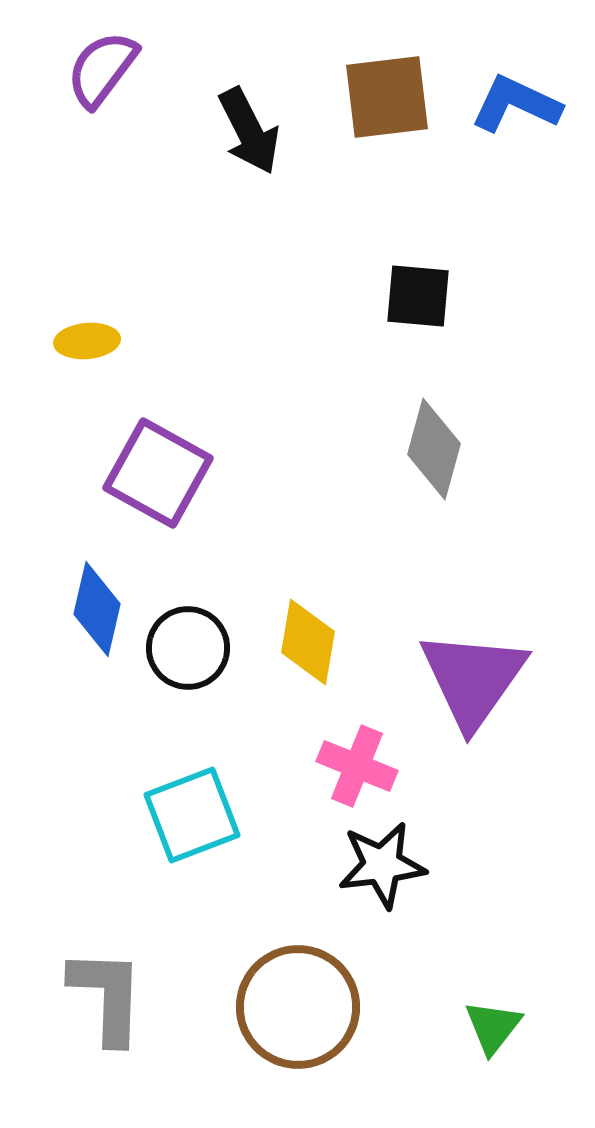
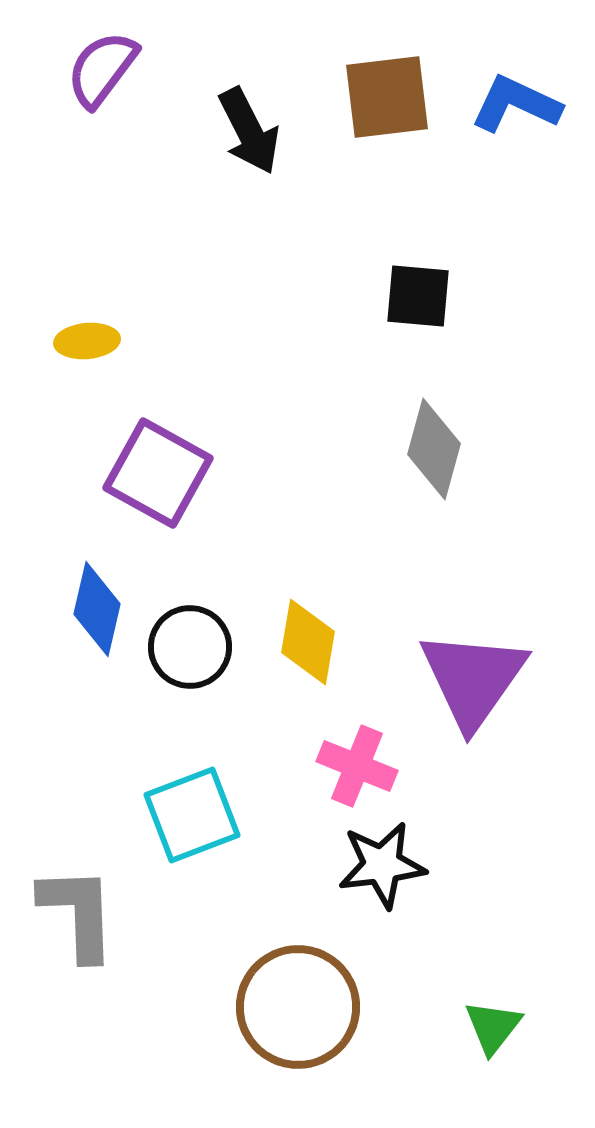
black circle: moved 2 px right, 1 px up
gray L-shape: moved 29 px left, 83 px up; rotated 4 degrees counterclockwise
